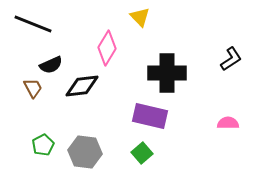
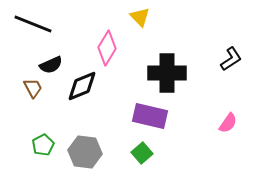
black diamond: rotated 16 degrees counterclockwise
pink semicircle: rotated 125 degrees clockwise
